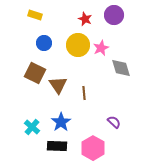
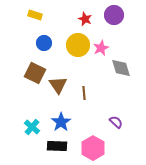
purple semicircle: moved 2 px right
